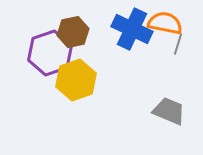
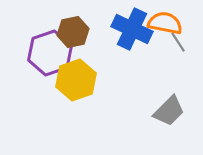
gray line: moved 2 px up; rotated 50 degrees counterclockwise
gray trapezoid: rotated 112 degrees clockwise
